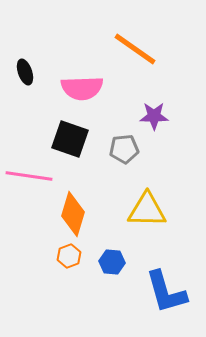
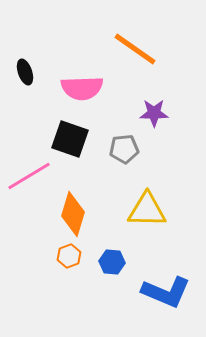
purple star: moved 3 px up
pink line: rotated 39 degrees counterclockwise
blue L-shape: rotated 51 degrees counterclockwise
